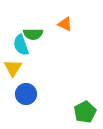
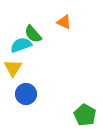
orange triangle: moved 1 px left, 2 px up
green semicircle: rotated 48 degrees clockwise
cyan semicircle: rotated 90 degrees clockwise
green pentagon: moved 3 px down; rotated 15 degrees counterclockwise
